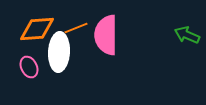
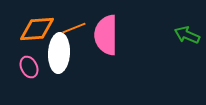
orange line: moved 2 px left
white ellipse: moved 1 px down
